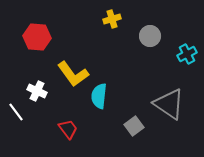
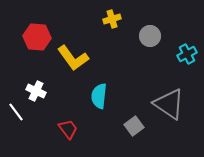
yellow L-shape: moved 16 px up
white cross: moved 1 px left
